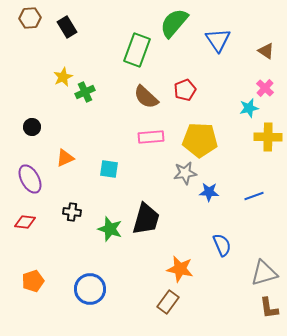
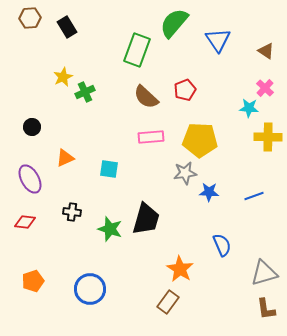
cyan star: rotated 18 degrees clockwise
orange star: rotated 20 degrees clockwise
brown L-shape: moved 3 px left, 1 px down
